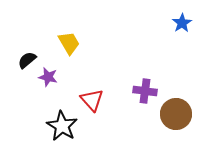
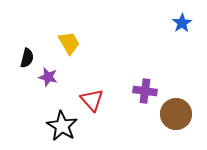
black semicircle: moved 2 px up; rotated 144 degrees clockwise
